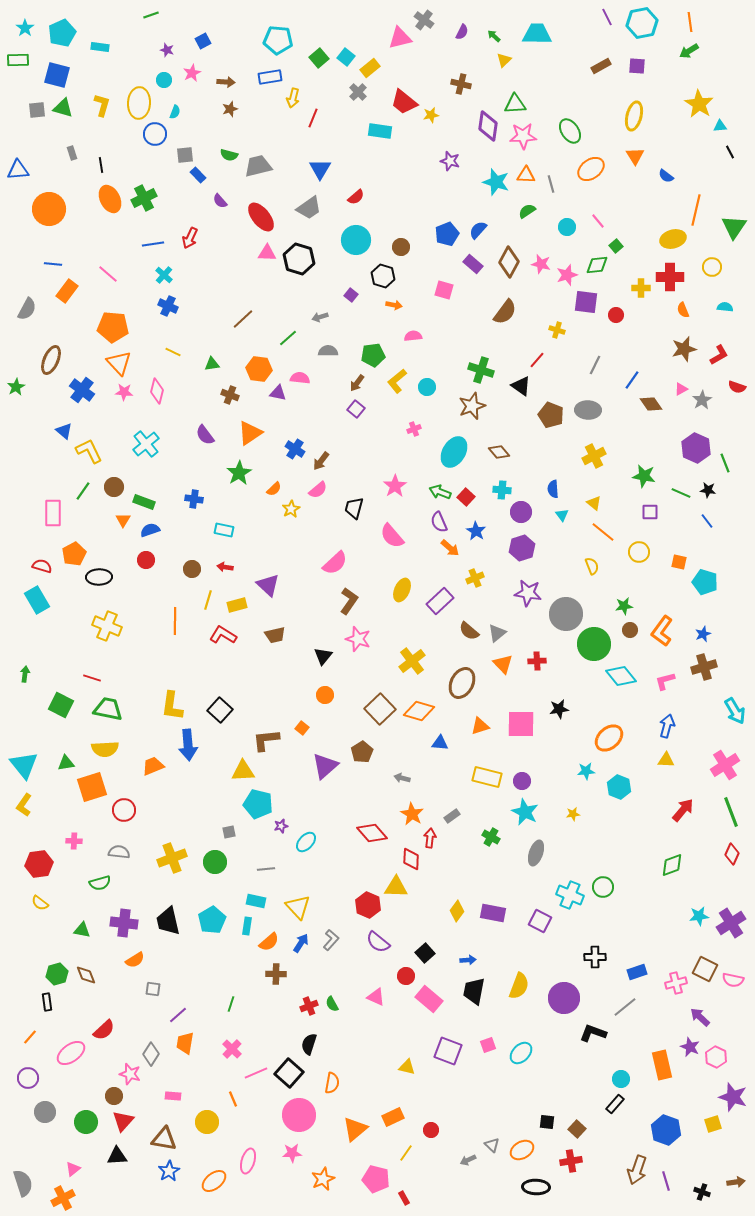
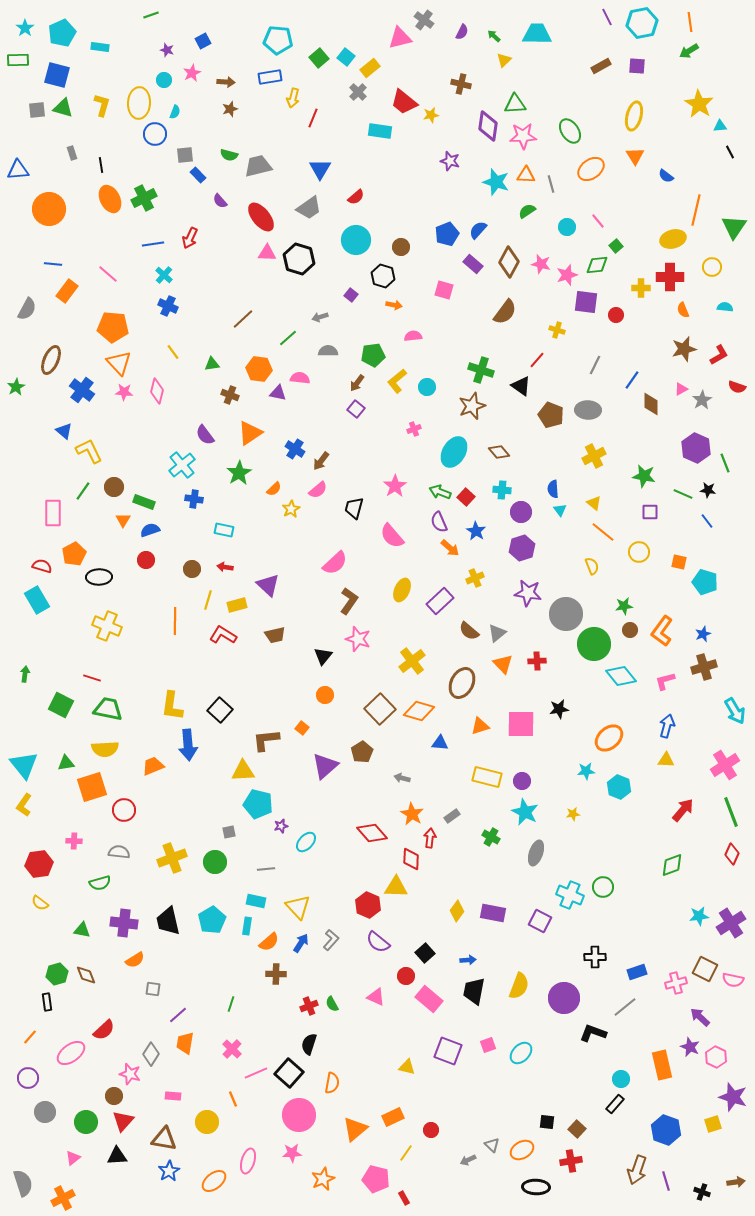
yellow line at (173, 352): rotated 28 degrees clockwise
brown diamond at (651, 404): rotated 35 degrees clockwise
cyan cross at (146, 444): moved 36 px right, 21 px down
green line at (681, 493): moved 2 px right, 1 px down
cyan triangle at (562, 515): moved 2 px left, 5 px up
pink triangle at (73, 1169): moved 11 px up
